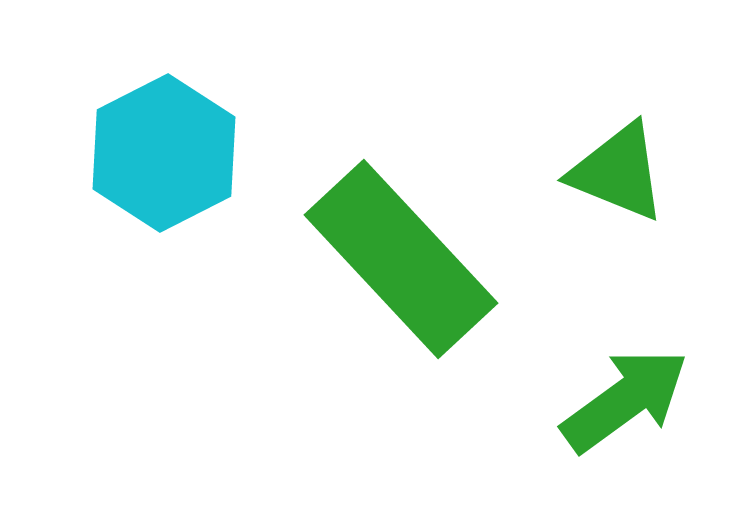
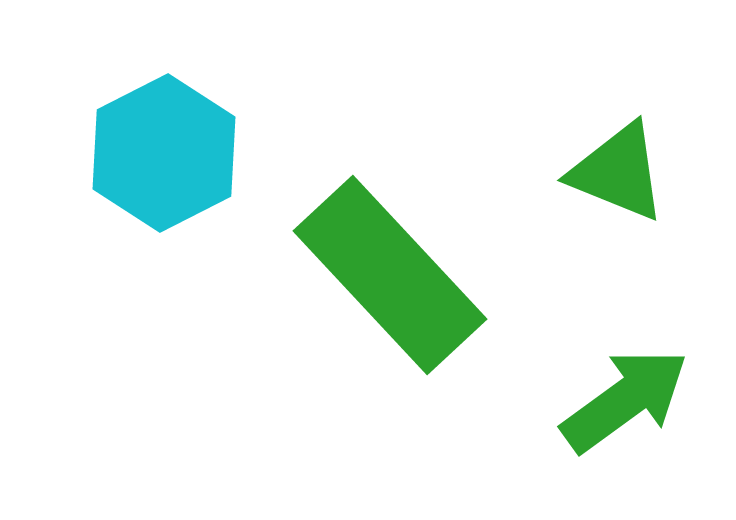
green rectangle: moved 11 px left, 16 px down
